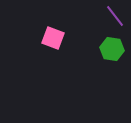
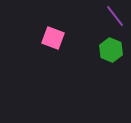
green hexagon: moved 1 px left, 1 px down; rotated 15 degrees clockwise
